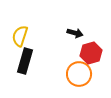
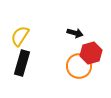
yellow semicircle: rotated 15 degrees clockwise
black rectangle: moved 3 px left, 2 px down
orange circle: moved 8 px up
